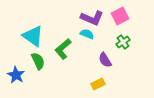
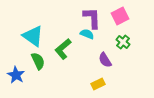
purple L-shape: rotated 115 degrees counterclockwise
green cross: rotated 16 degrees counterclockwise
